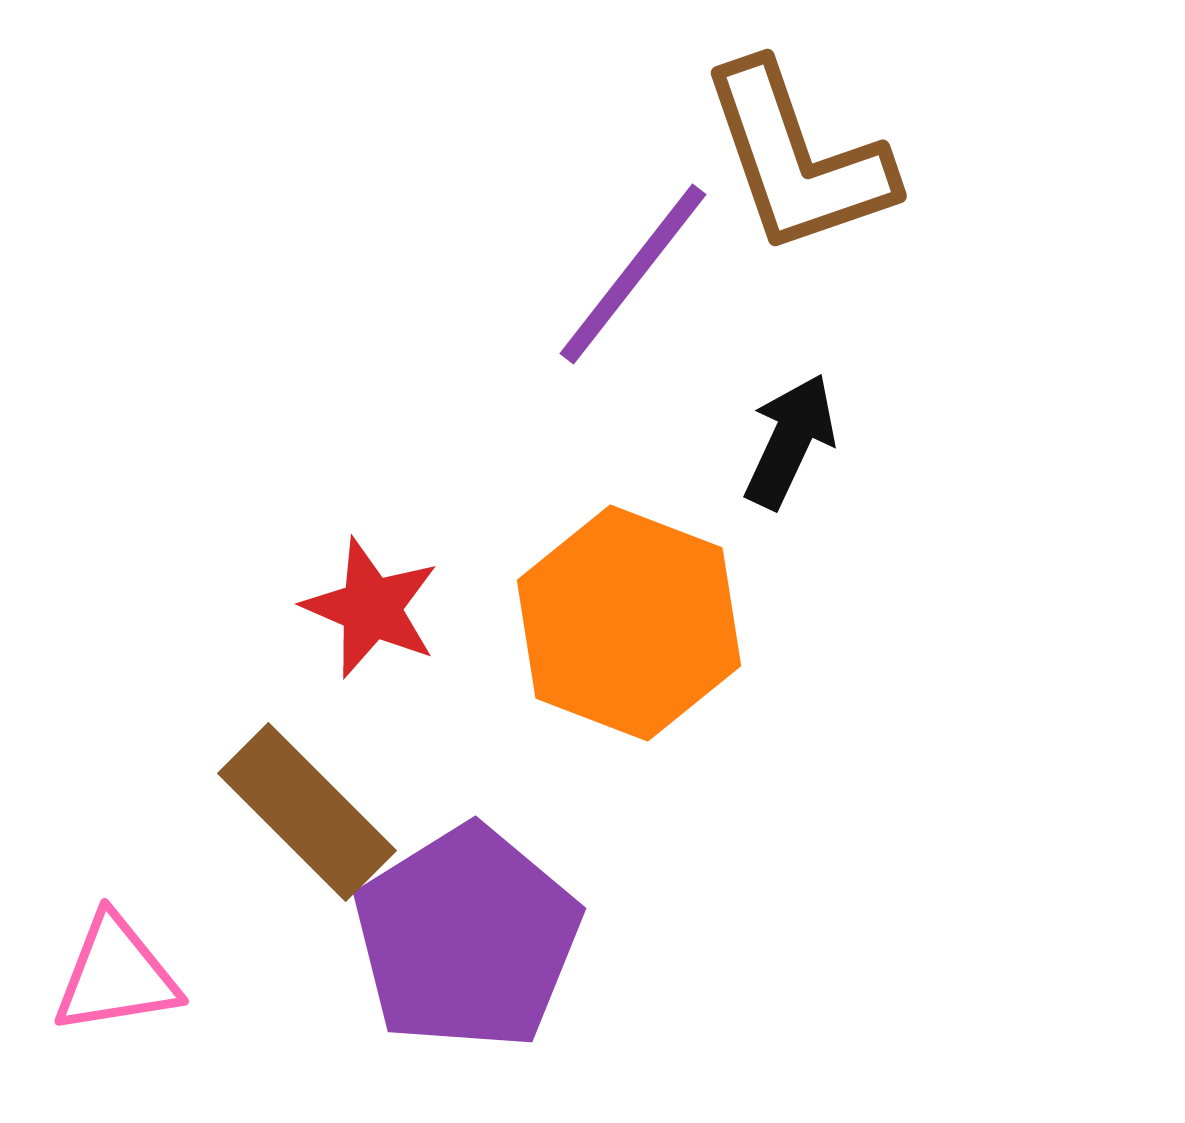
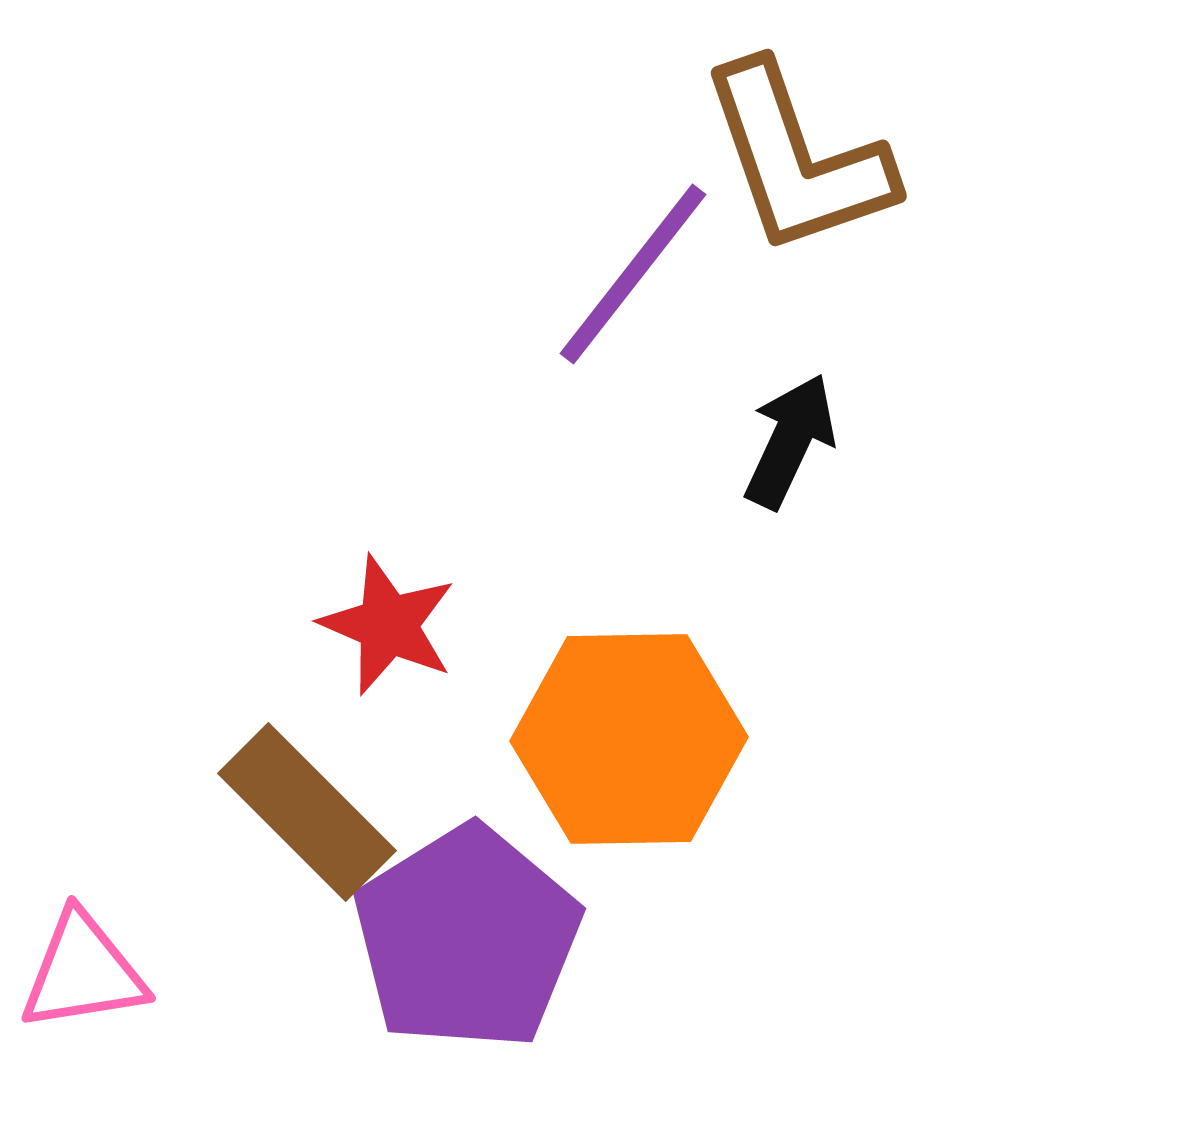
red star: moved 17 px right, 17 px down
orange hexagon: moved 116 px down; rotated 22 degrees counterclockwise
pink triangle: moved 33 px left, 3 px up
